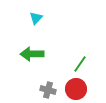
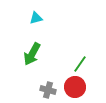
cyan triangle: rotated 32 degrees clockwise
green arrow: rotated 60 degrees counterclockwise
red circle: moved 1 px left, 2 px up
